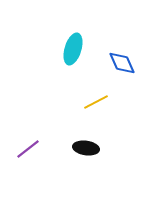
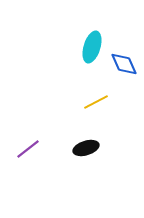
cyan ellipse: moved 19 px right, 2 px up
blue diamond: moved 2 px right, 1 px down
black ellipse: rotated 25 degrees counterclockwise
